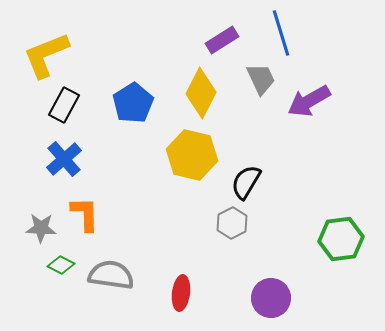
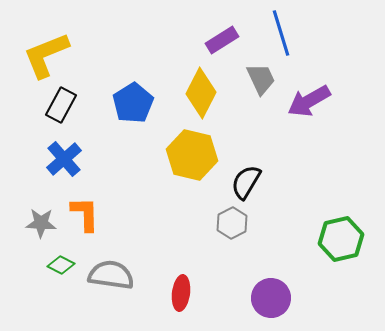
black rectangle: moved 3 px left
gray star: moved 5 px up
green hexagon: rotated 6 degrees counterclockwise
